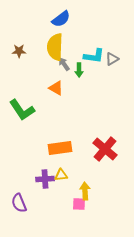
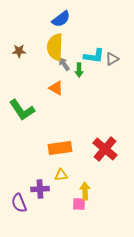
purple cross: moved 5 px left, 10 px down
